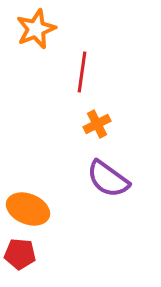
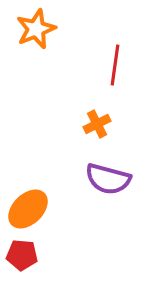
red line: moved 33 px right, 7 px up
purple semicircle: rotated 21 degrees counterclockwise
orange ellipse: rotated 66 degrees counterclockwise
red pentagon: moved 2 px right, 1 px down
